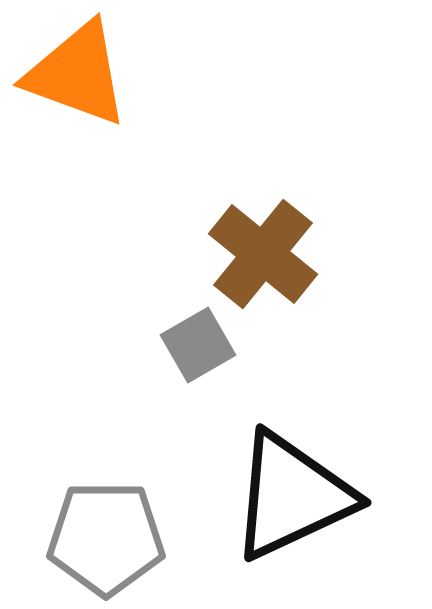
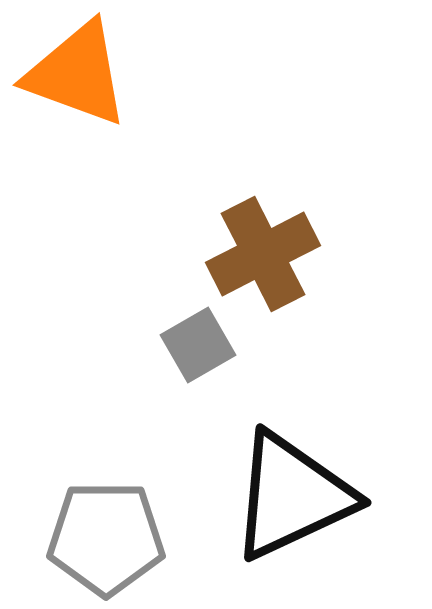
brown cross: rotated 24 degrees clockwise
